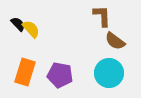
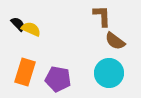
yellow semicircle: rotated 24 degrees counterclockwise
purple pentagon: moved 2 px left, 4 px down
